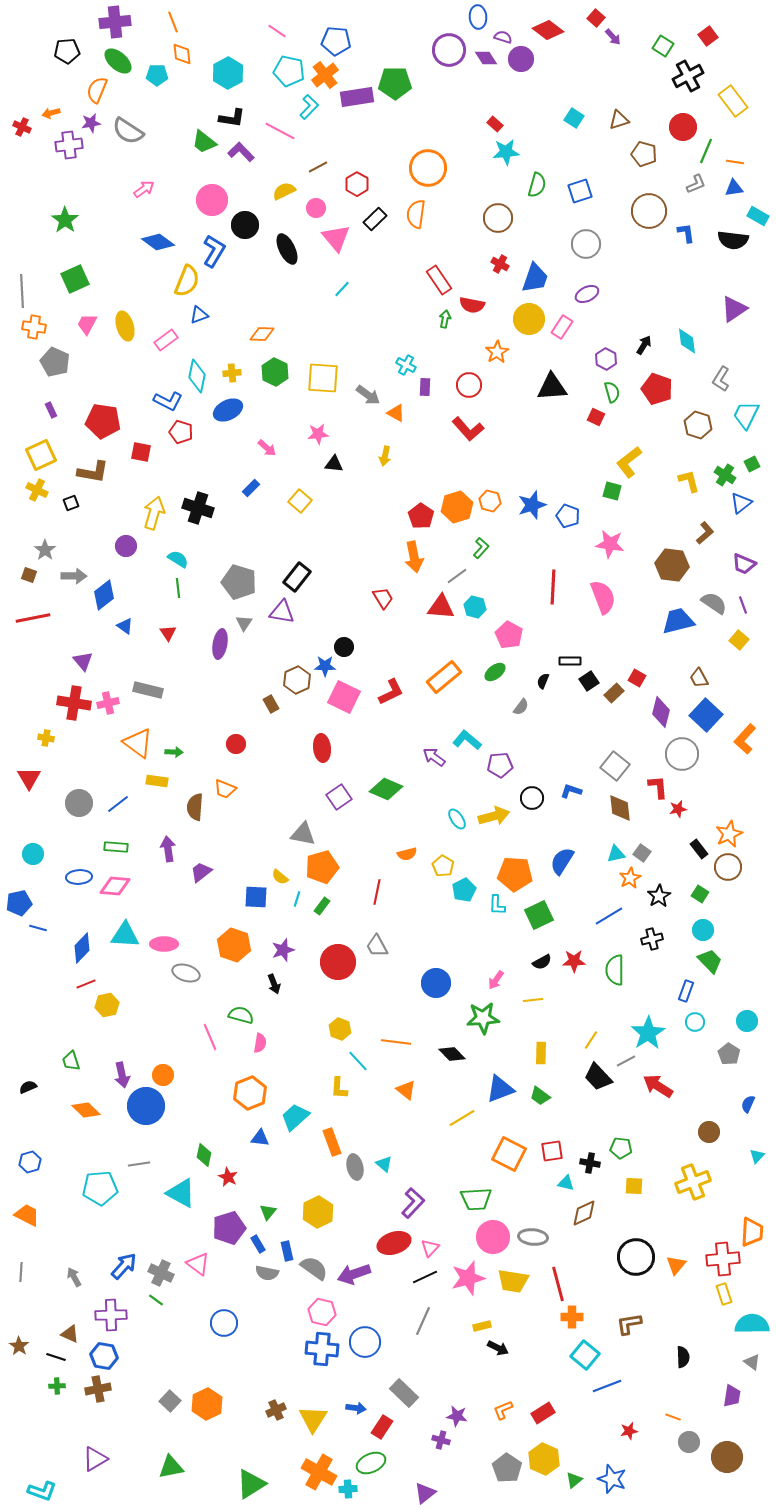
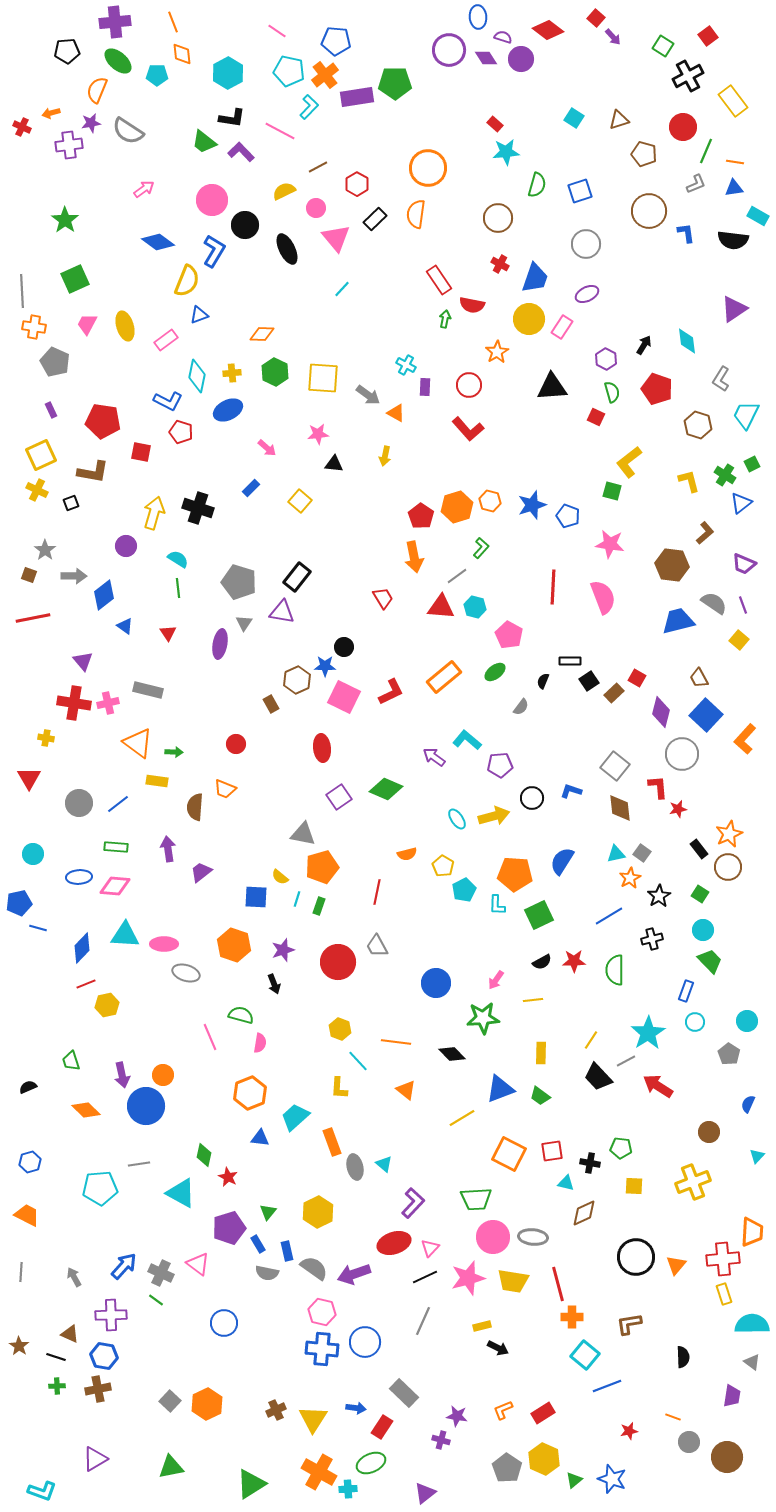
green rectangle at (322, 906): moved 3 px left; rotated 18 degrees counterclockwise
